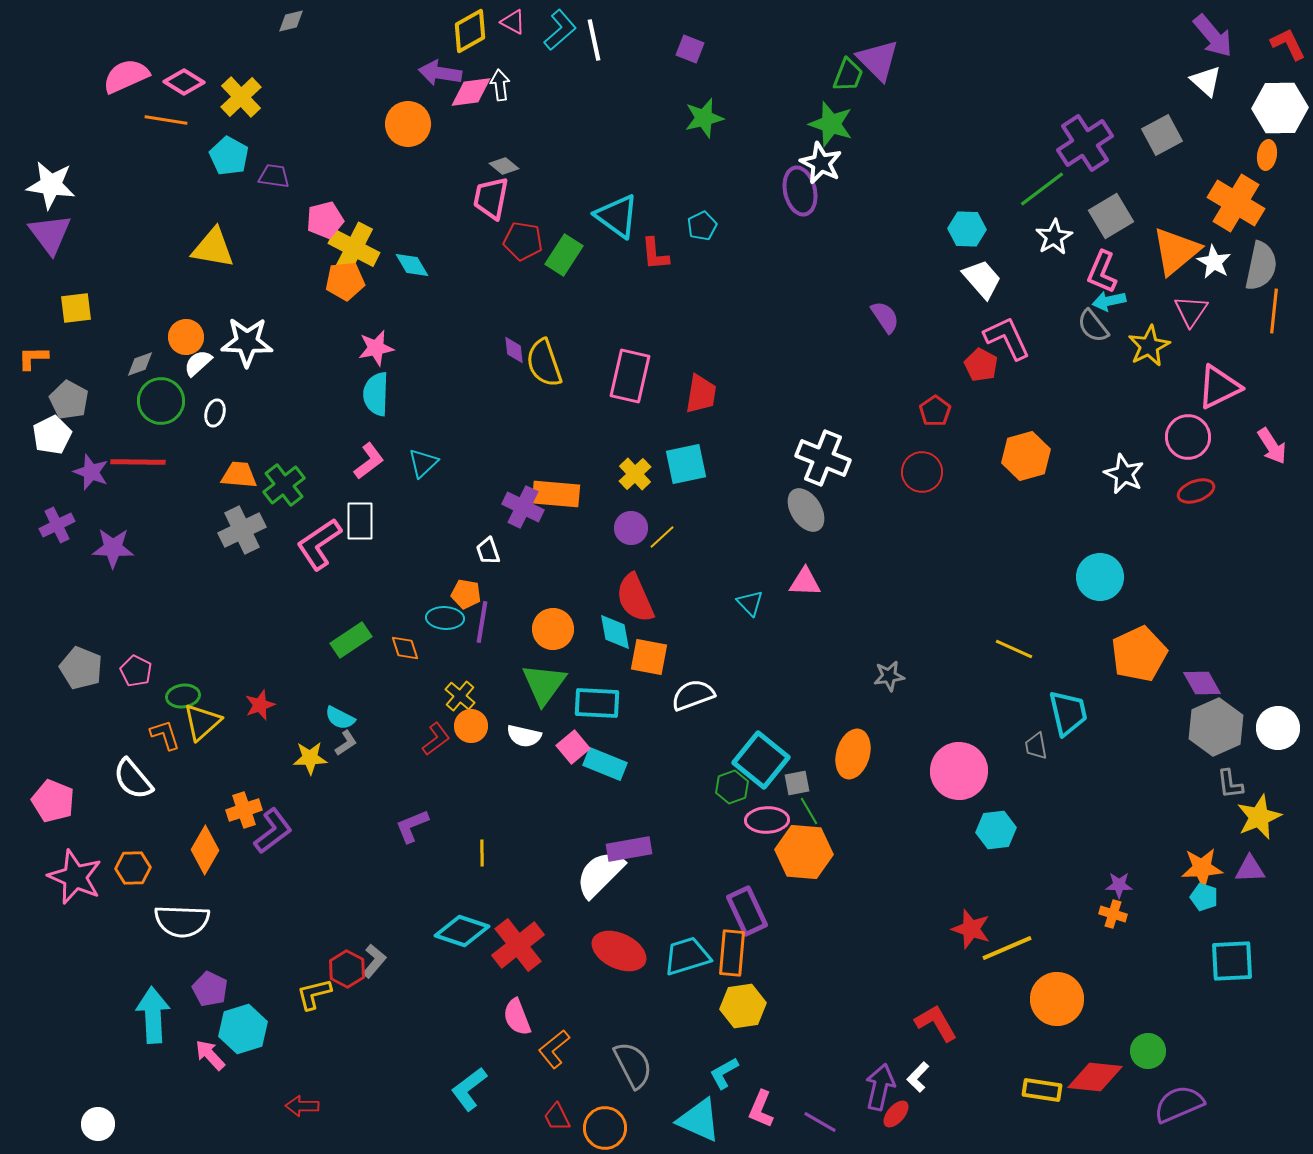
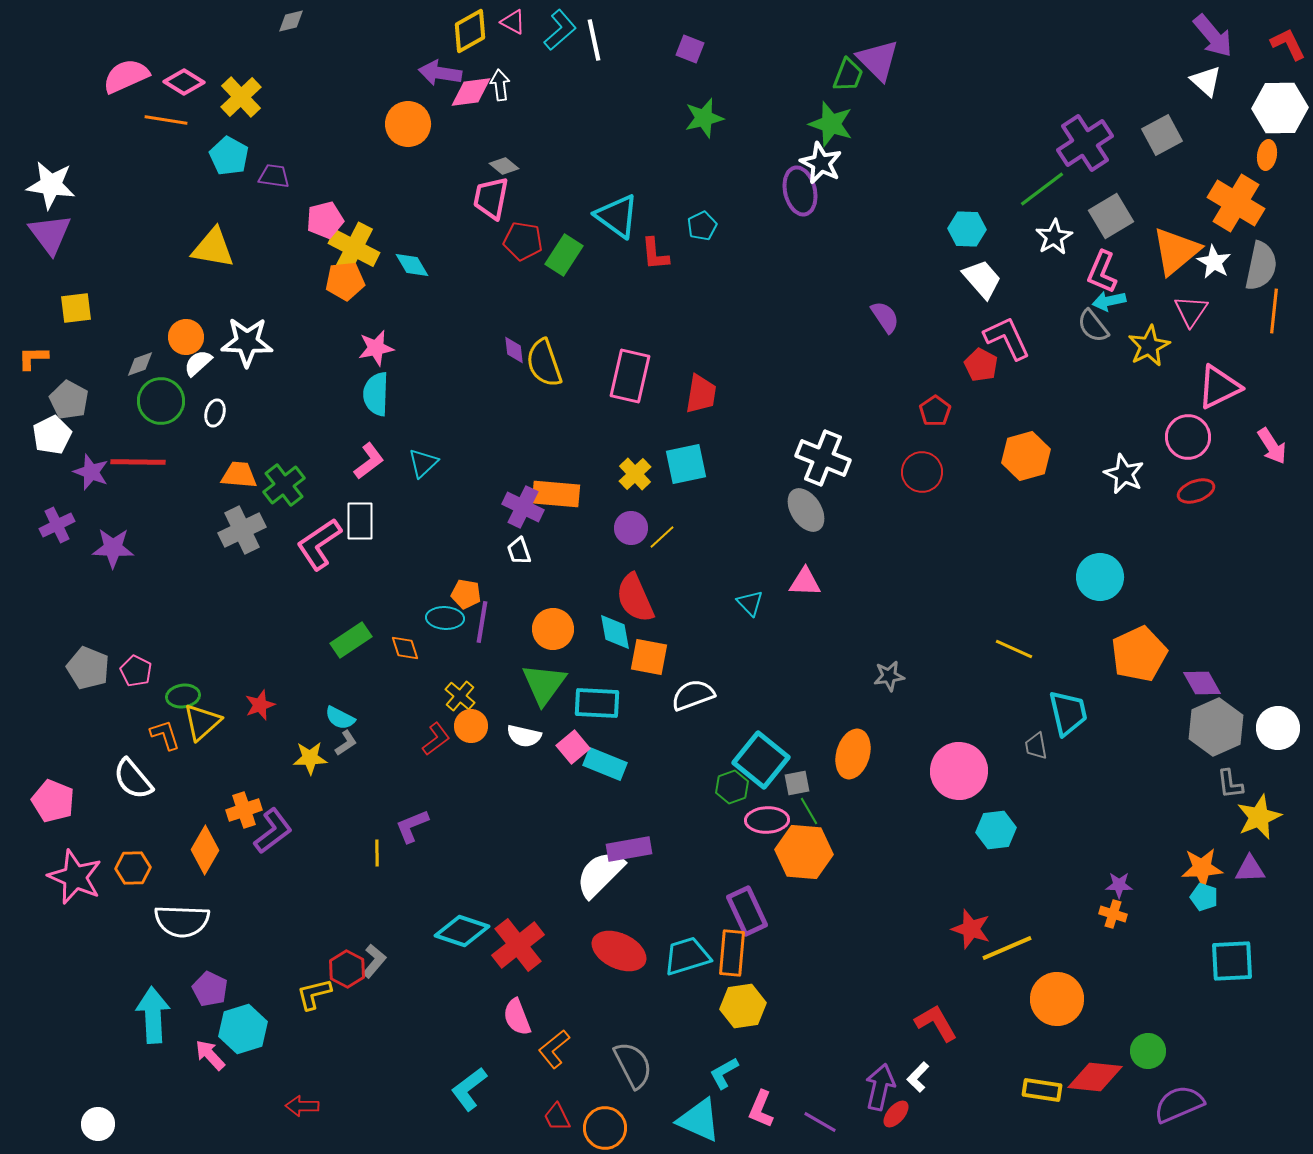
white trapezoid at (488, 551): moved 31 px right
gray pentagon at (81, 668): moved 7 px right
yellow line at (482, 853): moved 105 px left
